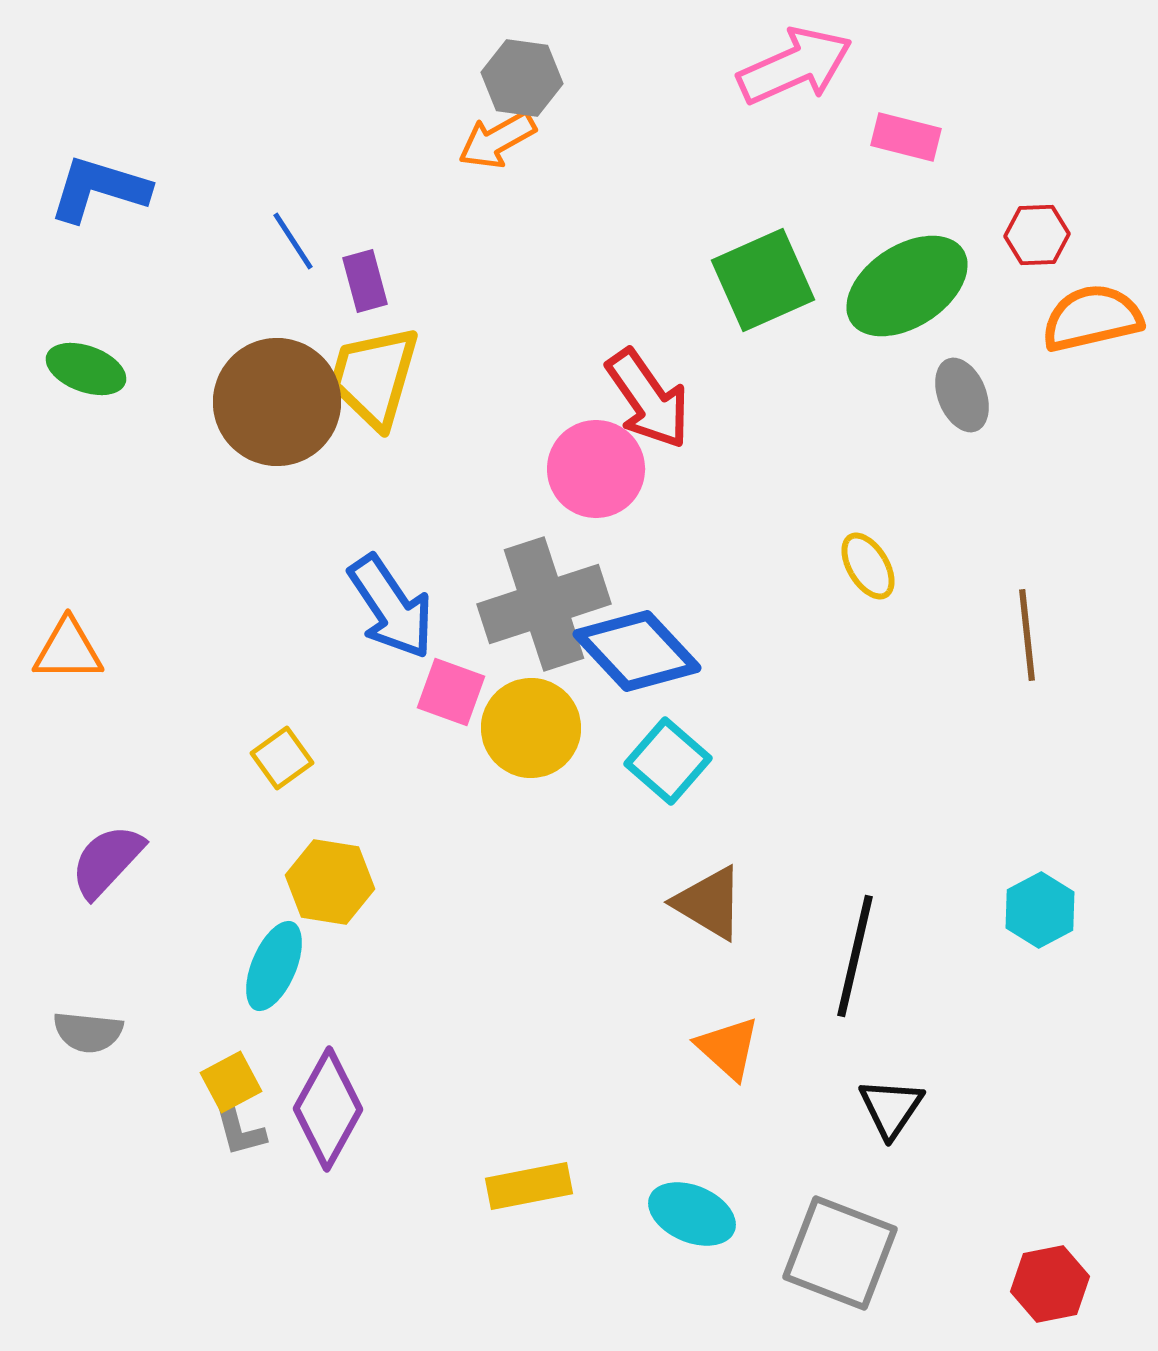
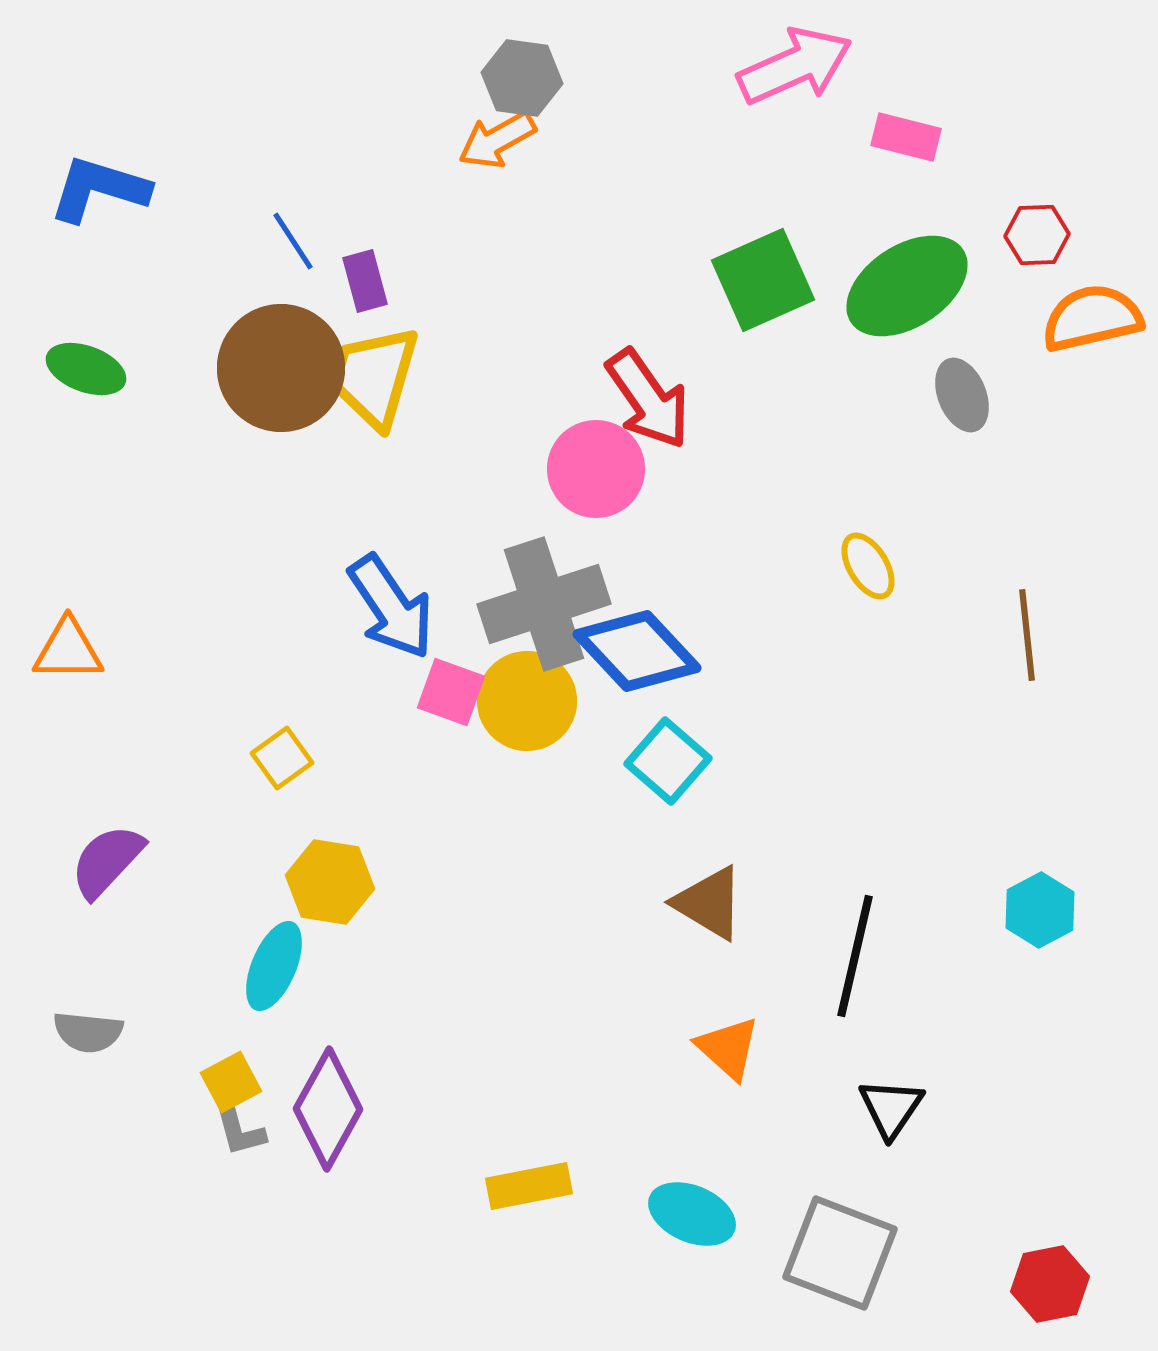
brown circle at (277, 402): moved 4 px right, 34 px up
yellow circle at (531, 728): moved 4 px left, 27 px up
